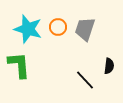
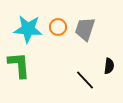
cyan star: rotated 12 degrees counterclockwise
